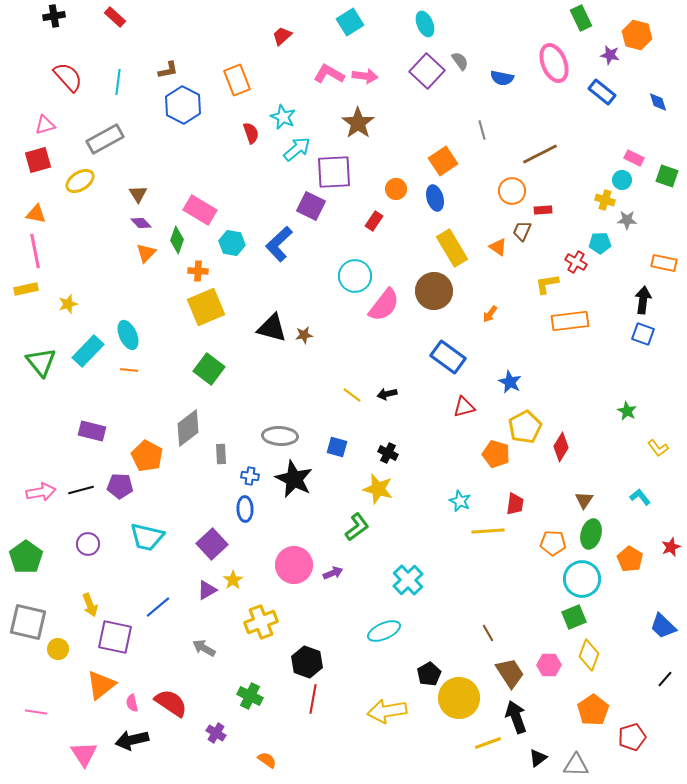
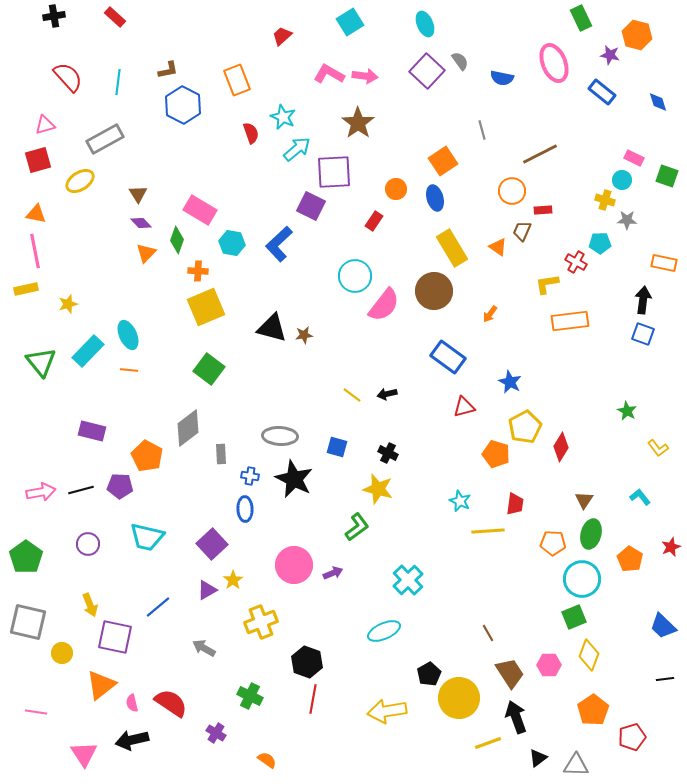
yellow circle at (58, 649): moved 4 px right, 4 px down
black line at (665, 679): rotated 42 degrees clockwise
